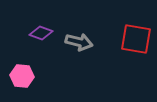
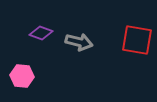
red square: moved 1 px right, 1 px down
